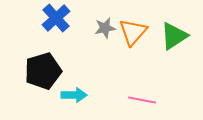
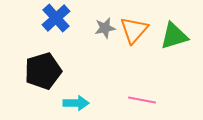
orange triangle: moved 1 px right, 2 px up
green triangle: rotated 16 degrees clockwise
cyan arrow: moved 2 px right, 8 px down
